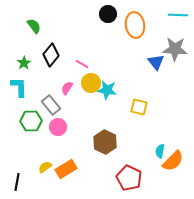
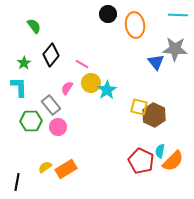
cyan star: rotated 30 degrees clockwise
brown hexagon: moved 49 px right, 27 px up
red pentagon: moved 12 px right, 17 px up
